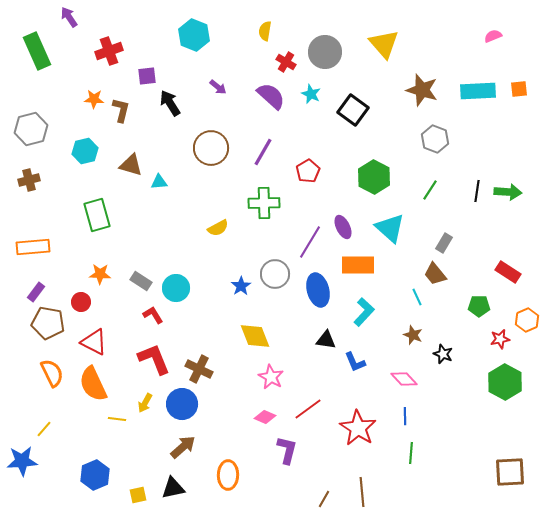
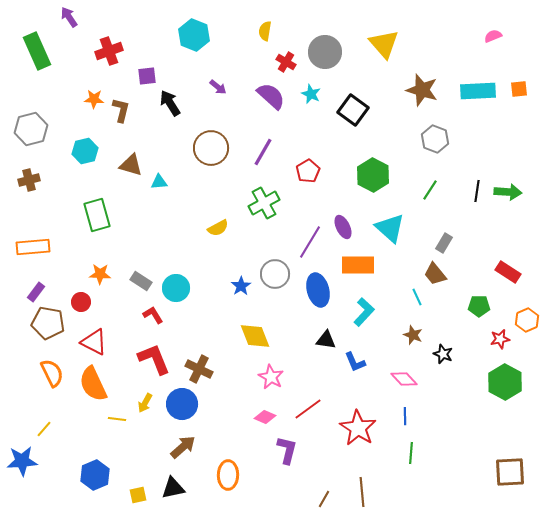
green hexagon at (374, 177): moved 1 px left, 2 px up
green cross at (264, 203): rotated 28 degrees counterclockwise
